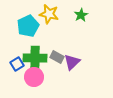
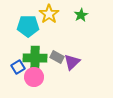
yellow star: rotated 24 degrees clockwise
cyan pentagon: rotated 25 degrees clockwise
blue square: moved 1 px right, 3 px down
